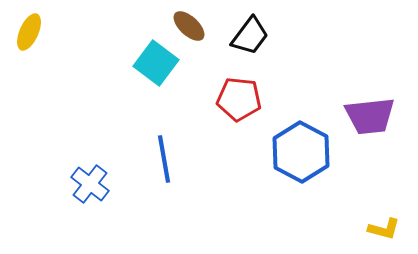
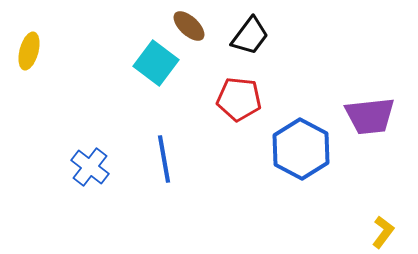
yellow ellipse: moved 19 px down; rotated 9 degrees counterclockwise
blue hexagon: moved 3 px up
blue cross: moved 17 px up
yellow L-shape: moved 1 px left, 3 px down; rotated 68 degrees counterclockwise
